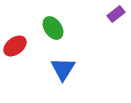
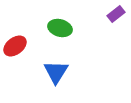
green ellipse: moved 7 px right; rotated 40 degrees counterclockwise
blue triangle: moved 7 px left, 3 px down
